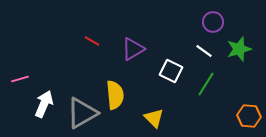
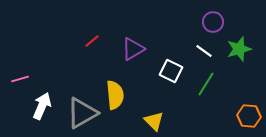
red line: rotated 70 degrees counterclockwise
white arrow: moved 2 px left, 2 px down
yellow triangle: moved 3 px down
